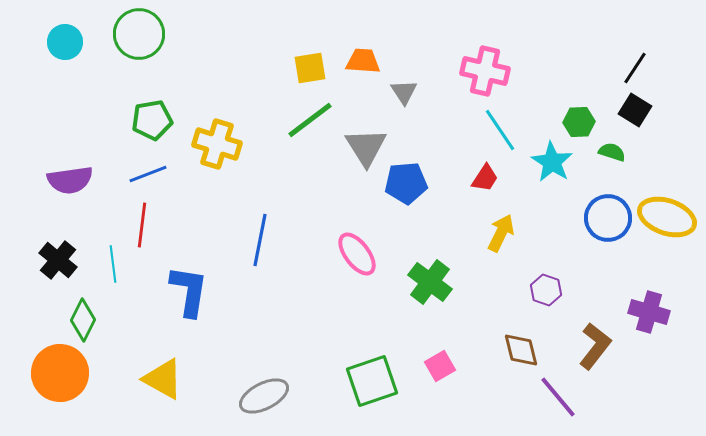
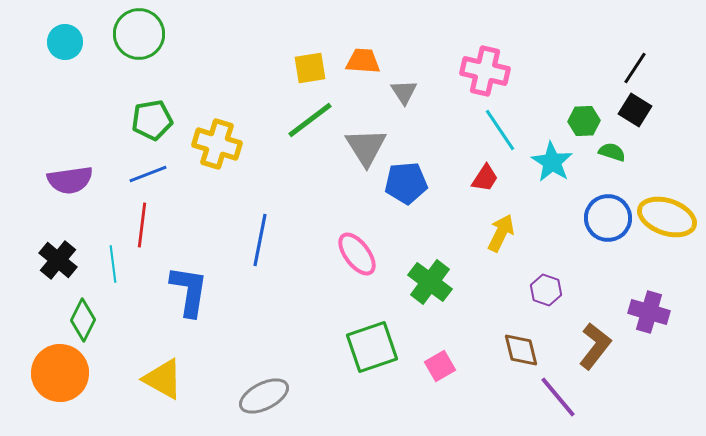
green hexagon at (579, 122): moved 5 px right, 1 px up
green square at (372, 381): moved 34 px up
